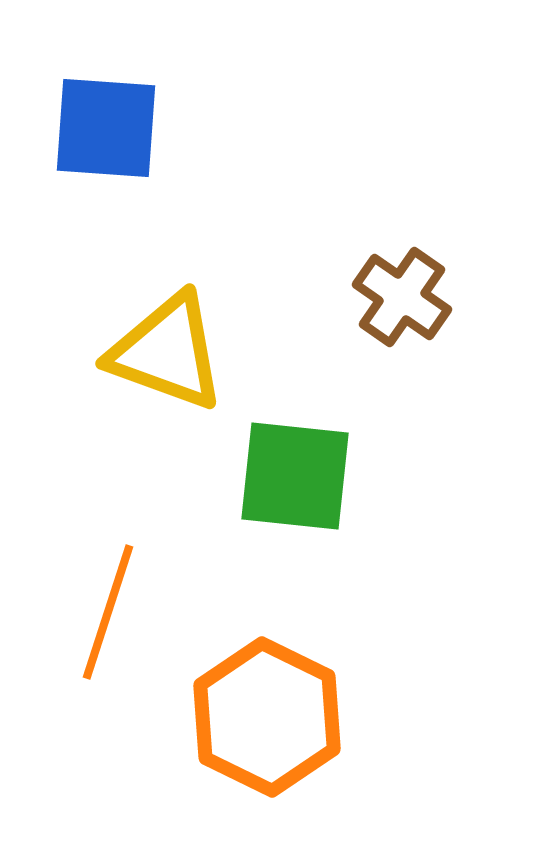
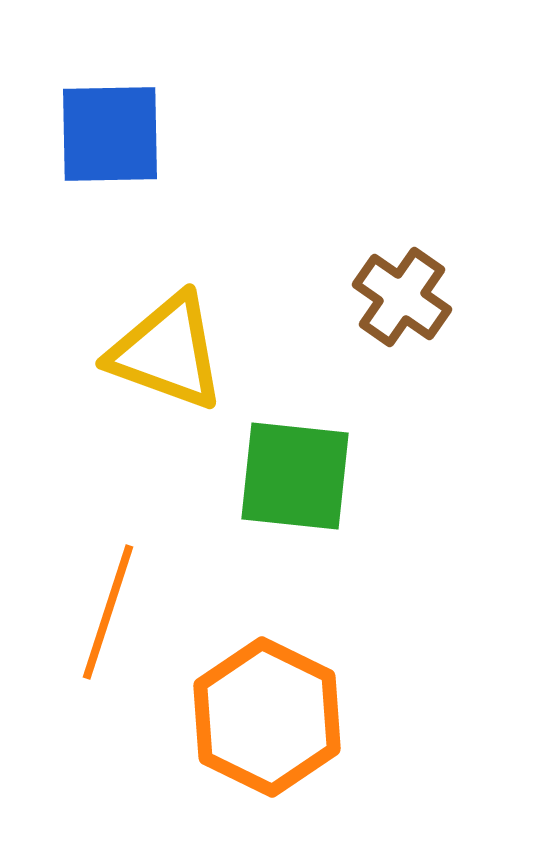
blue square: moved 4 px right, 6 px down; rotated 5 degrees counterclockwise
